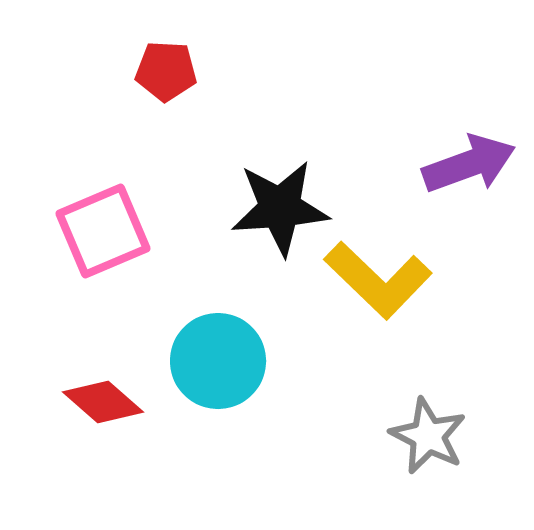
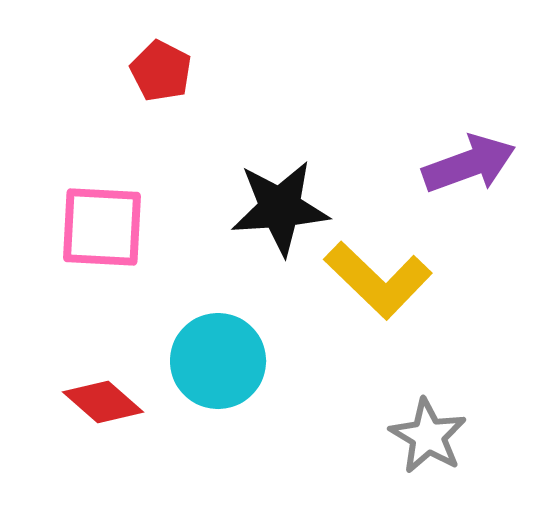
red pentagon: moved 5 px left; rotated 24 degrees clockwise
pink square: moved 1 px left, 4 px up; rotated 26 degrees clockwise
gray star: rotated 4 degrees clockwise
